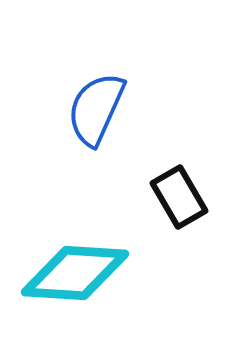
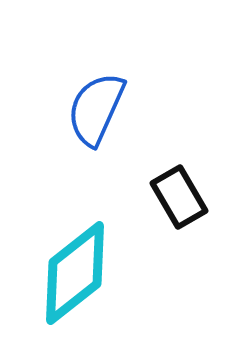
cyan diamond: rotated 42 degrees counterclockwise
